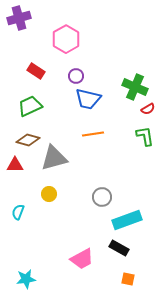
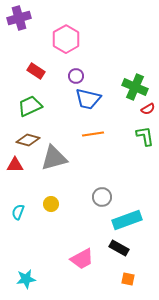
yellow circle: moved 2 px right, 10 px down
